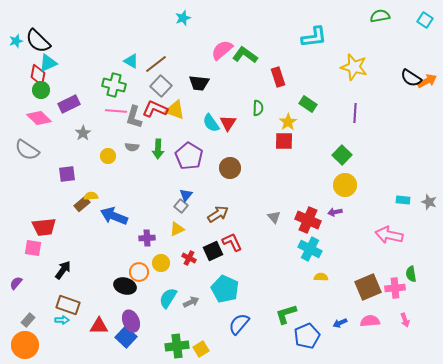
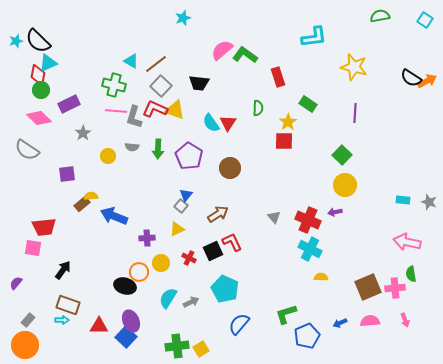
pink arrow at (389, 235): moved 18 px right, 7 px down
